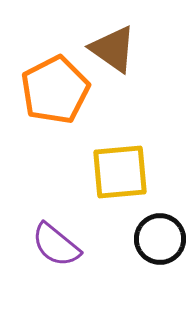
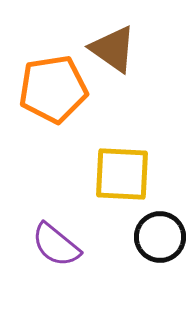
orange pentagon: moved 2 px left, 1 px up; rotated 18 degrees clockwise
yellow square: moved 2 px right, 2 px down; rotated 8 degrees clockwise
black circle: moved 2 px up
